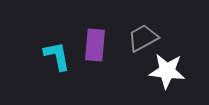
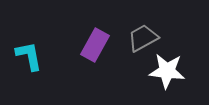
purple rectangle: rotated 24 degrees clockwise
cyan L-shape: moved 28 px left
